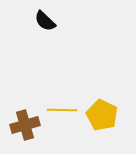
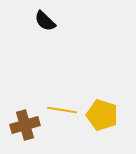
yellow line: rotated 8 degrees clockwise
yellow pentagon: rotated 8 degrees counterclockwise
